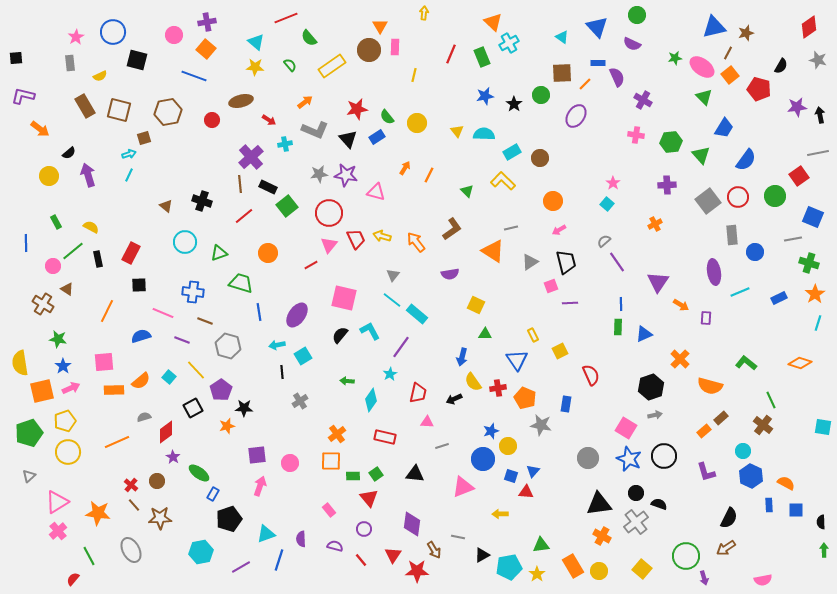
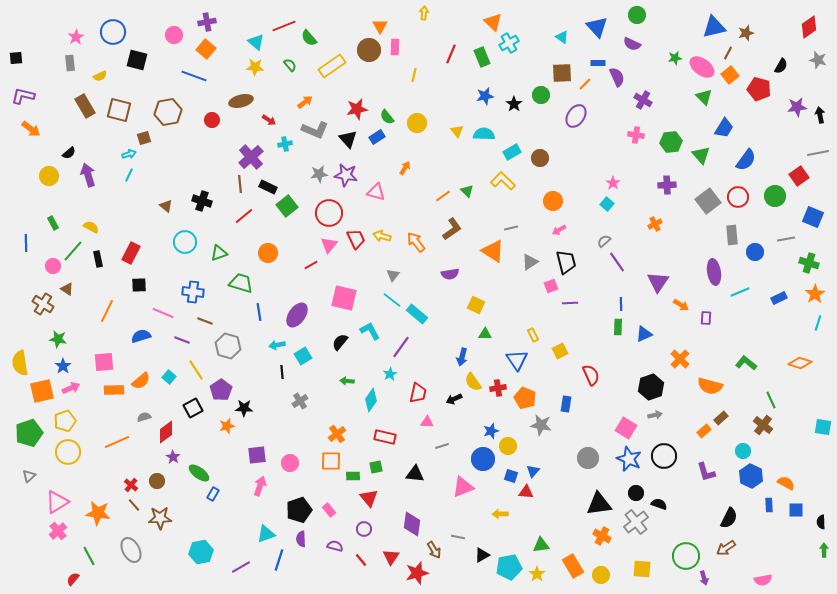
red line at (286, 18): moved 2 px left, 8 px down
orange arrow at (40, 129): moved 9 px left
orange line at (429, 175): moved 14 px right, 21 px down; rotated 28 degrees clockwise
green rectangle at (56, 222): moved 3 px left, 1 px down
gray line at (793, 239): moved 7 px left
green line at (73, 251): rotated 10 degrees counterclockwise
black semicircle at (340, 335): moved 7 px down
yellow line at (196, 370): rotated 10 degrees clockwise
green square at (376, 474): moved 7 px up; rotated 24 degrees clockwise
black pentagon at (229, 519): moved 70 px right, 9 px up
red triangle at (393, 555): moved 2 px left, 2 px down
yellow square at (642, 569): rotated 36 degrees counterclockwise
red star at (417, 571): moved 2 px down; rotated 15 degrees counterclockwise
yellow circle at (599, 571): moved 2 px right, 4 px down
